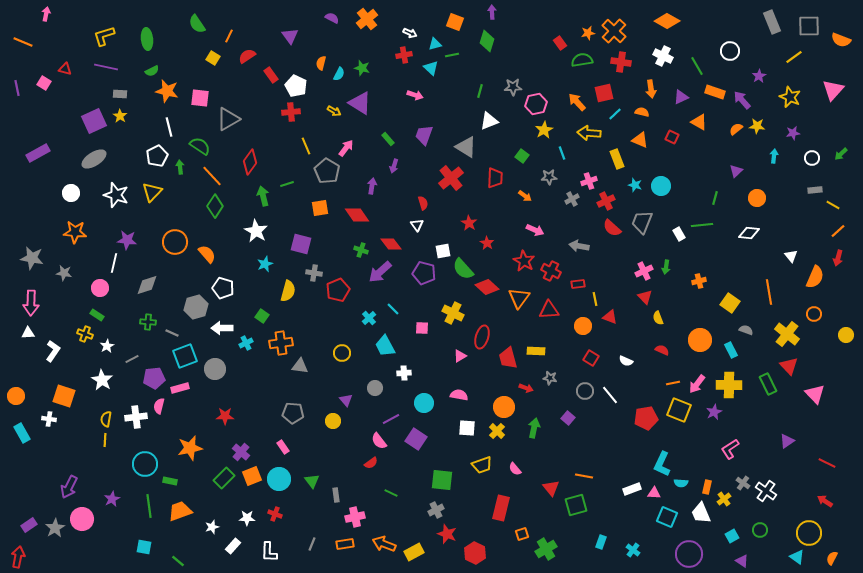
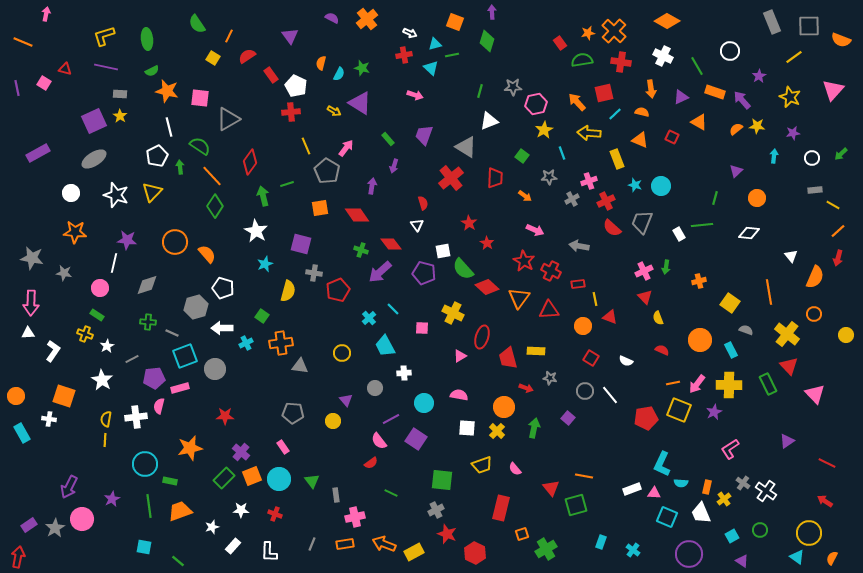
white star at (247, 518): moved 6 px left, 8 px up
